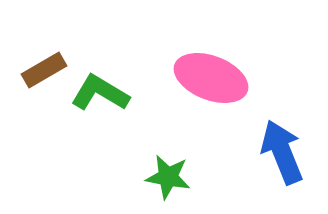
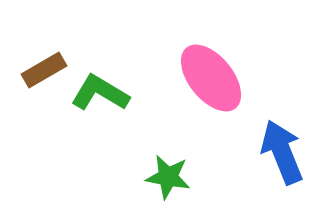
pink ellipse: rotated 30 degrees clockwise
